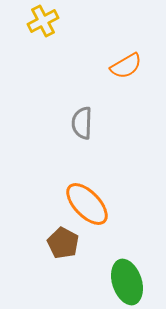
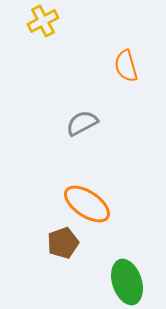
orange semicircle: rotated 104 degrees clockwise
gray semicircle: rotated 60 degrees clockwise
orange ellipse: rotated 12 degrees counterclockwise
brown pentagon: rotated 24 degrees clockwise
